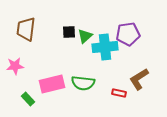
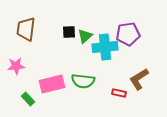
pink star: moved 1 px right
green semicircle: moved 2 px up
